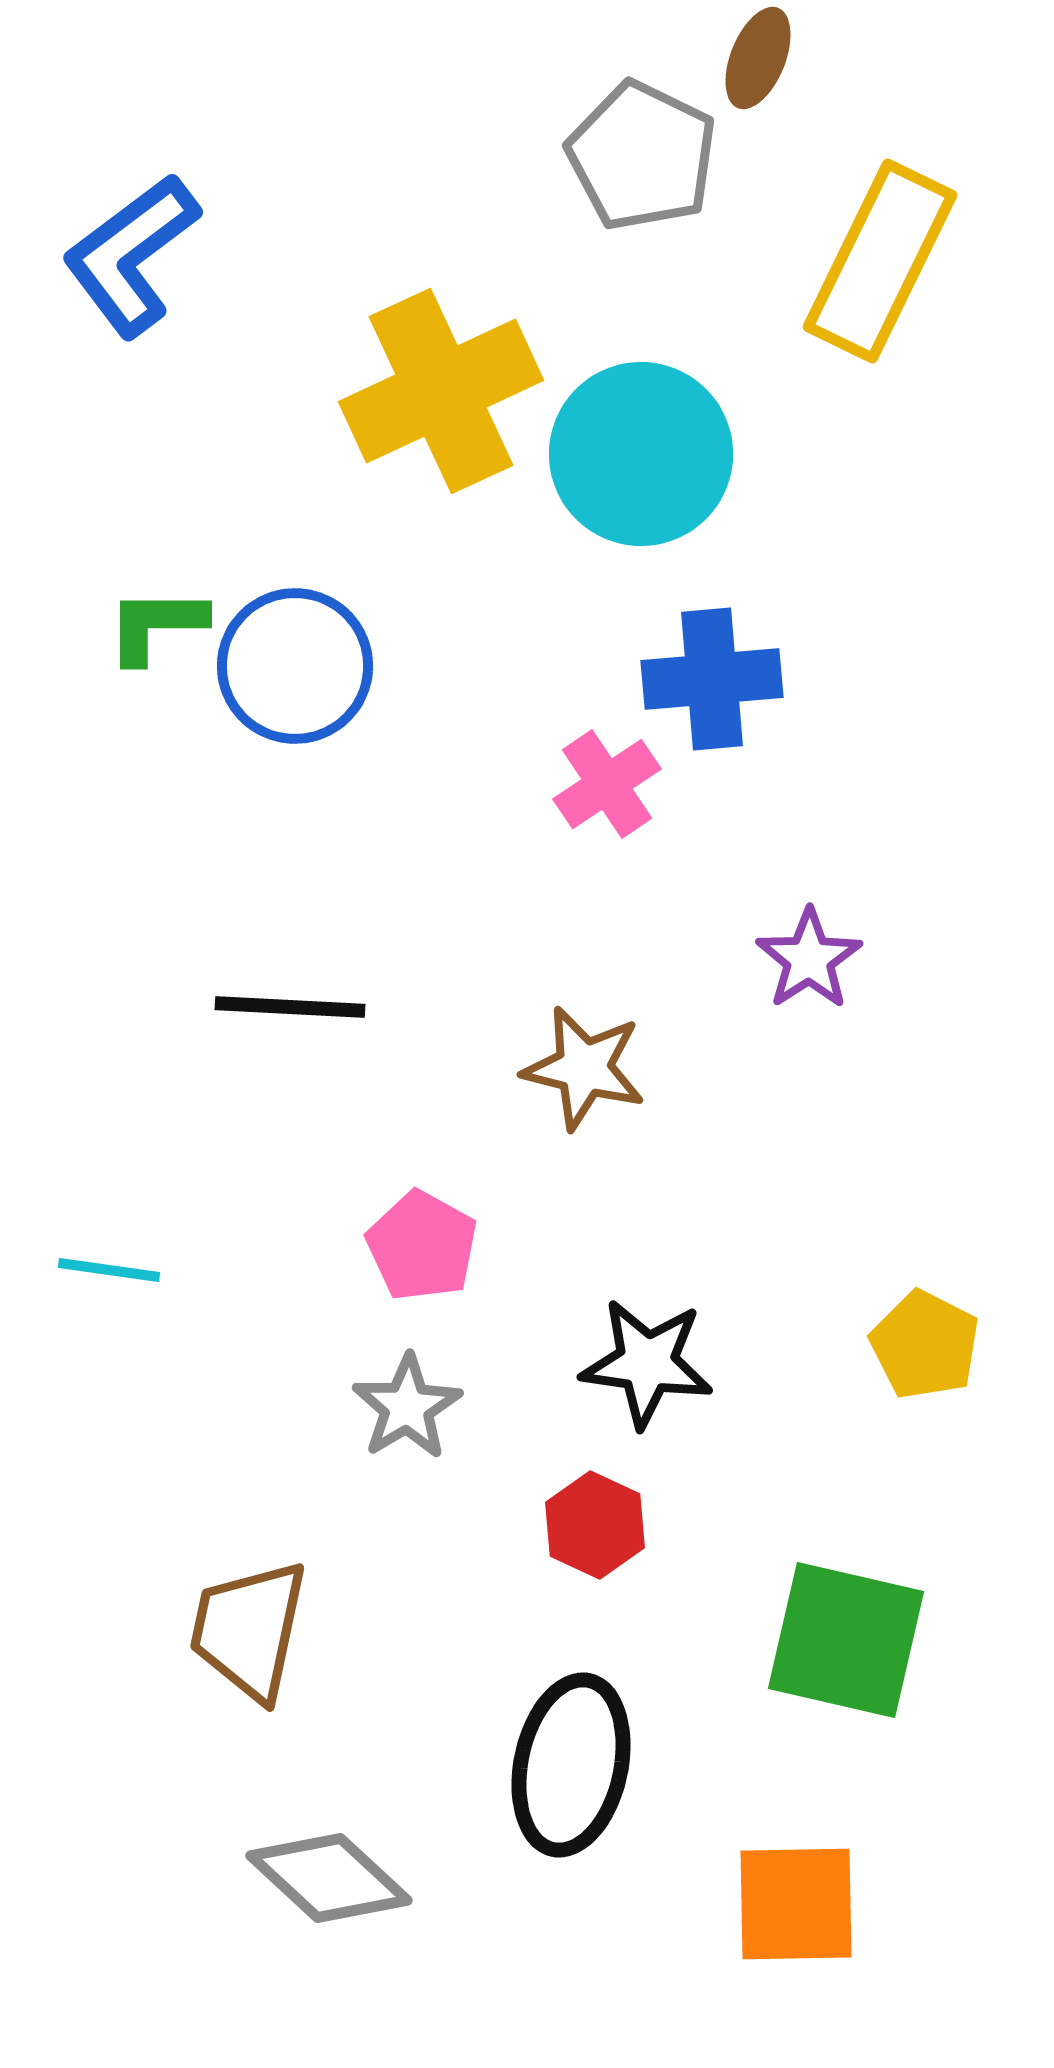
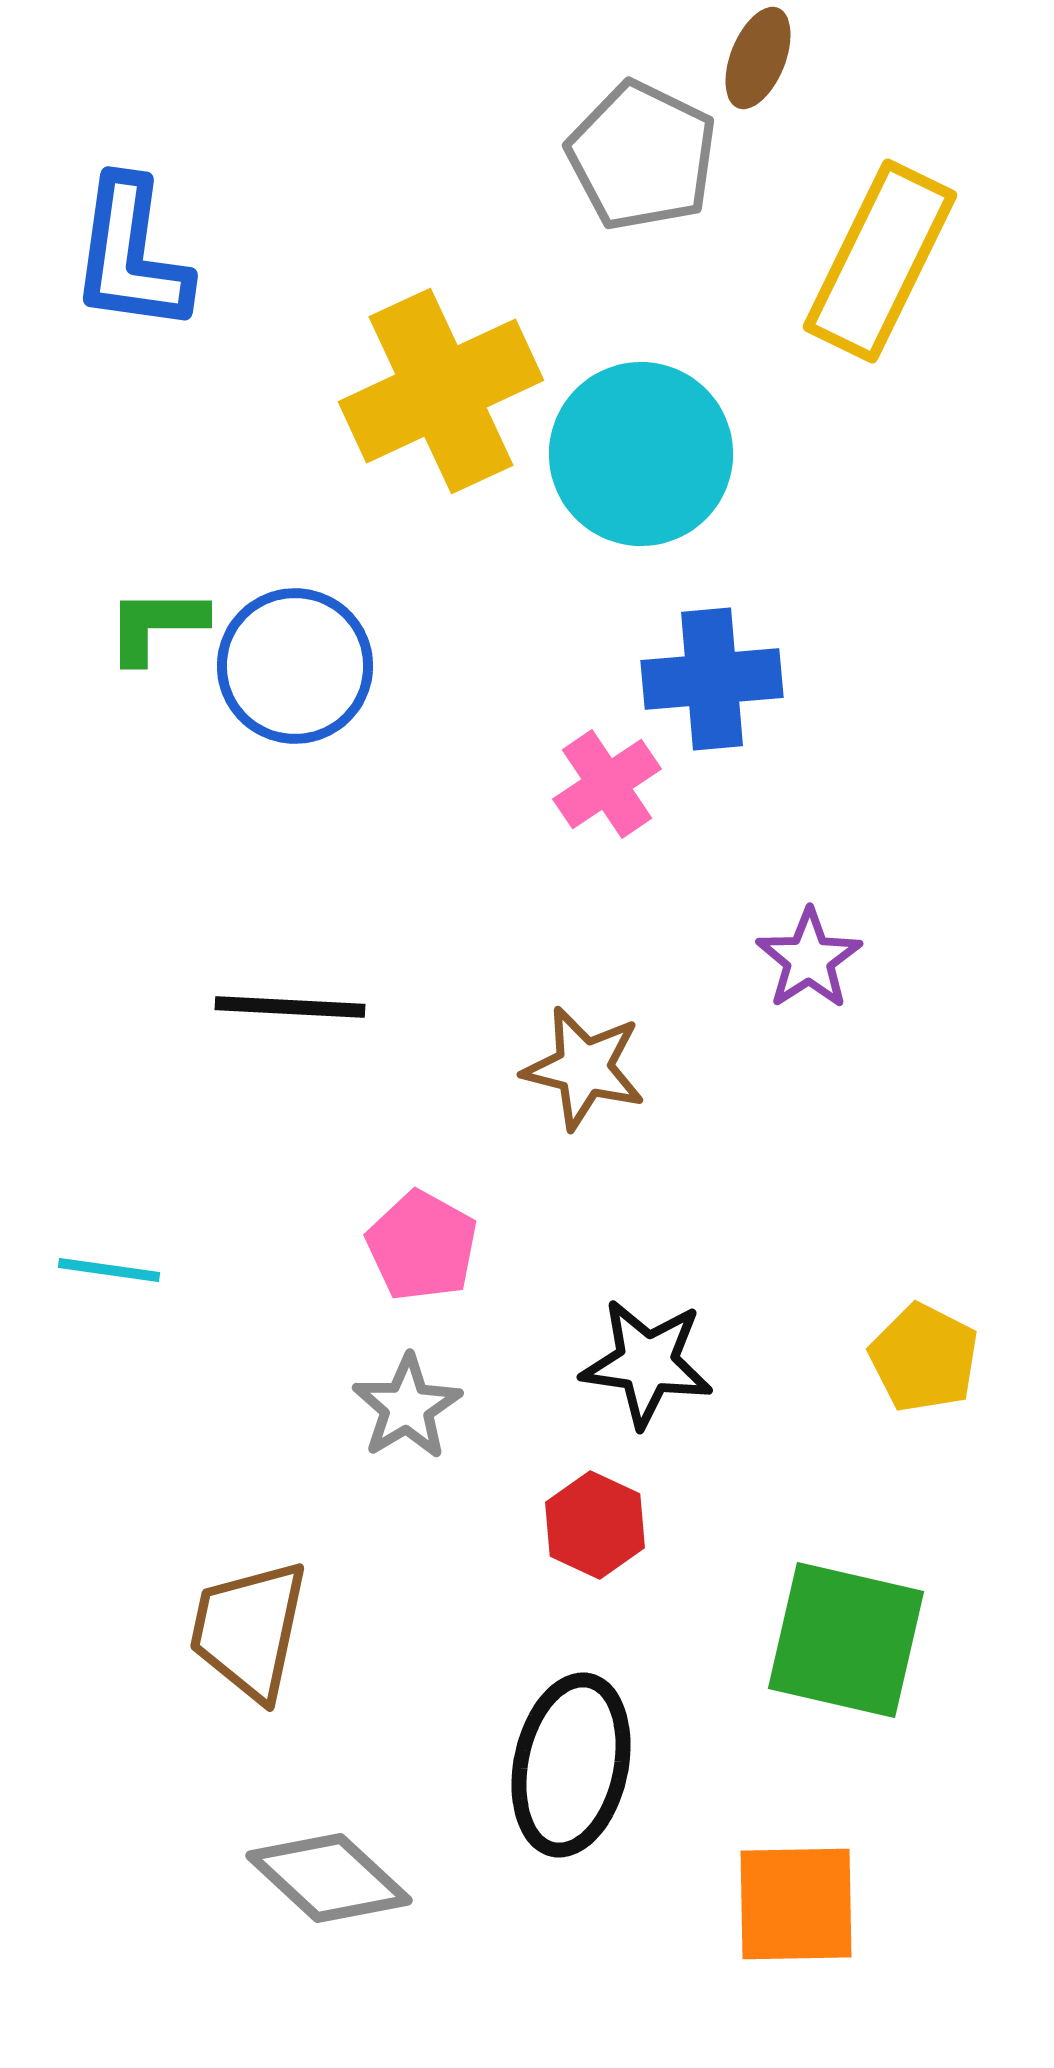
blue L-shape: rotated 45 degrees counterclockwise
yellow pentagon: moved 1 px left, 13 px down
